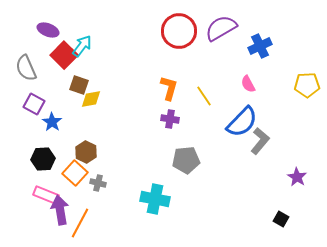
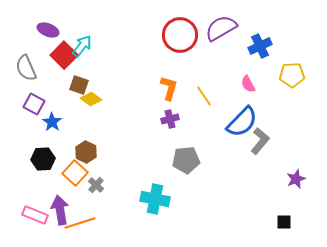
red circle: moved 1 px right, 4 px down
yellow pentagon: moved 15 px left, 10 px up
yellow diamond: rotated 45 degrees clockwise
purple cross: rotated 24 degrees counterclockwise
purple star: moved 1 px left, 2 px down; rotated 18 degrees clockwise
gray cross: moved 2 px left, 2 px down; rotated 28 degrees clockwise
pink rectangle: moved 11 px left, 20 px down
black square: moved 3 px right, 3 px down; rotated 28 degrees counterclockwise
orange line: rotated 44 degrees clockwise
